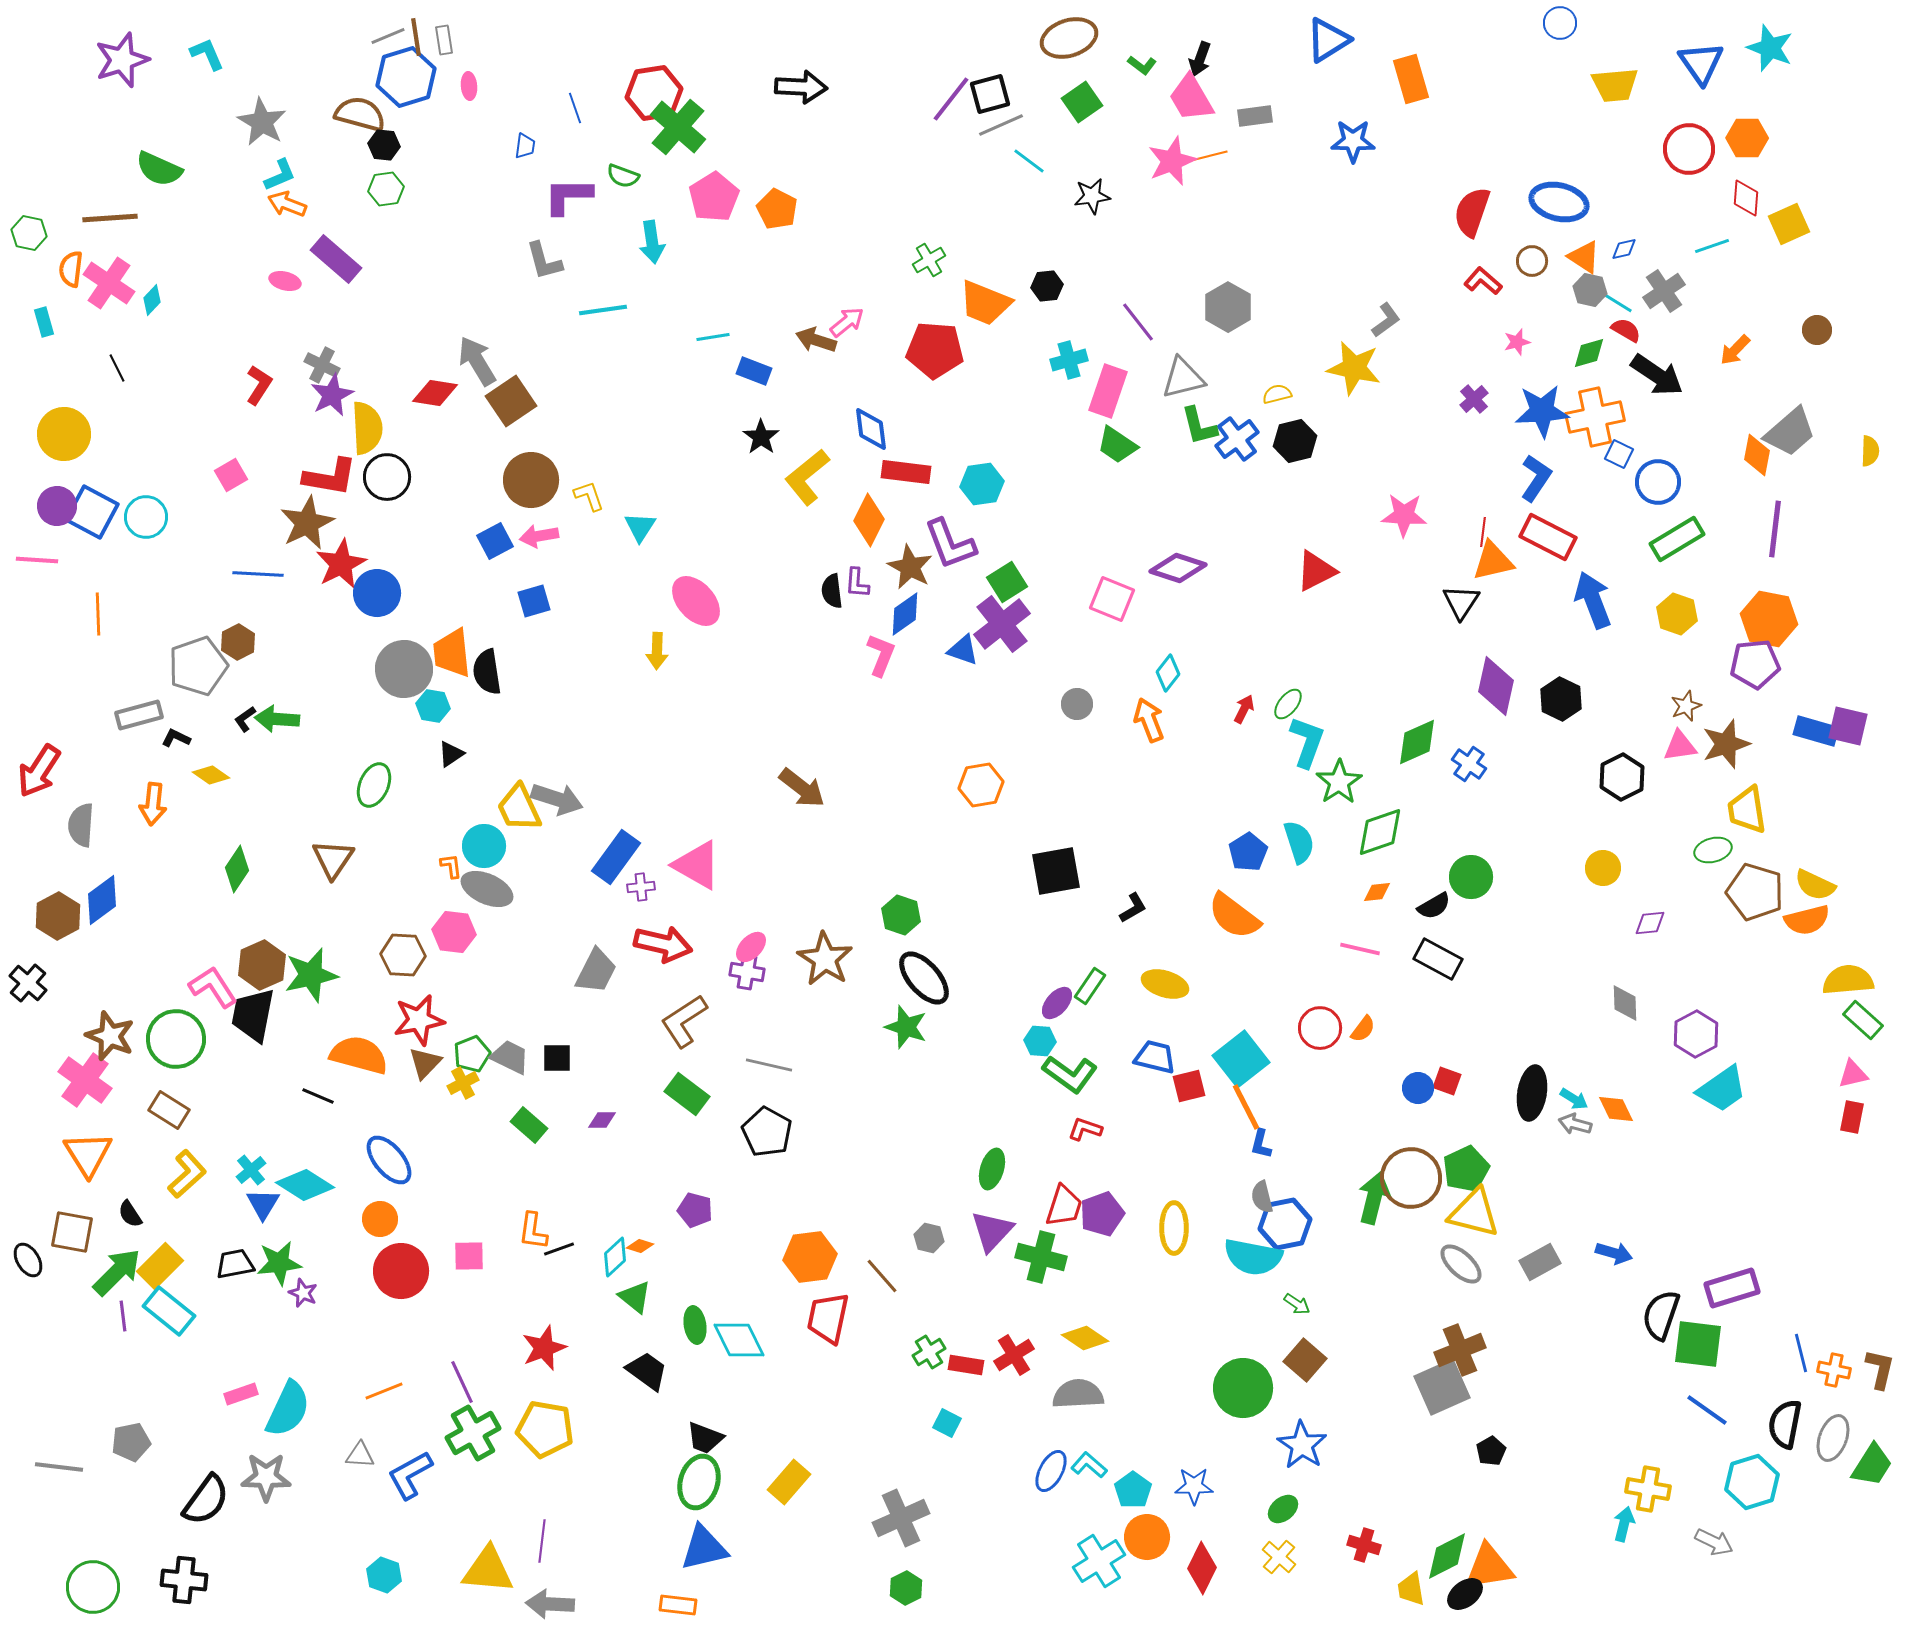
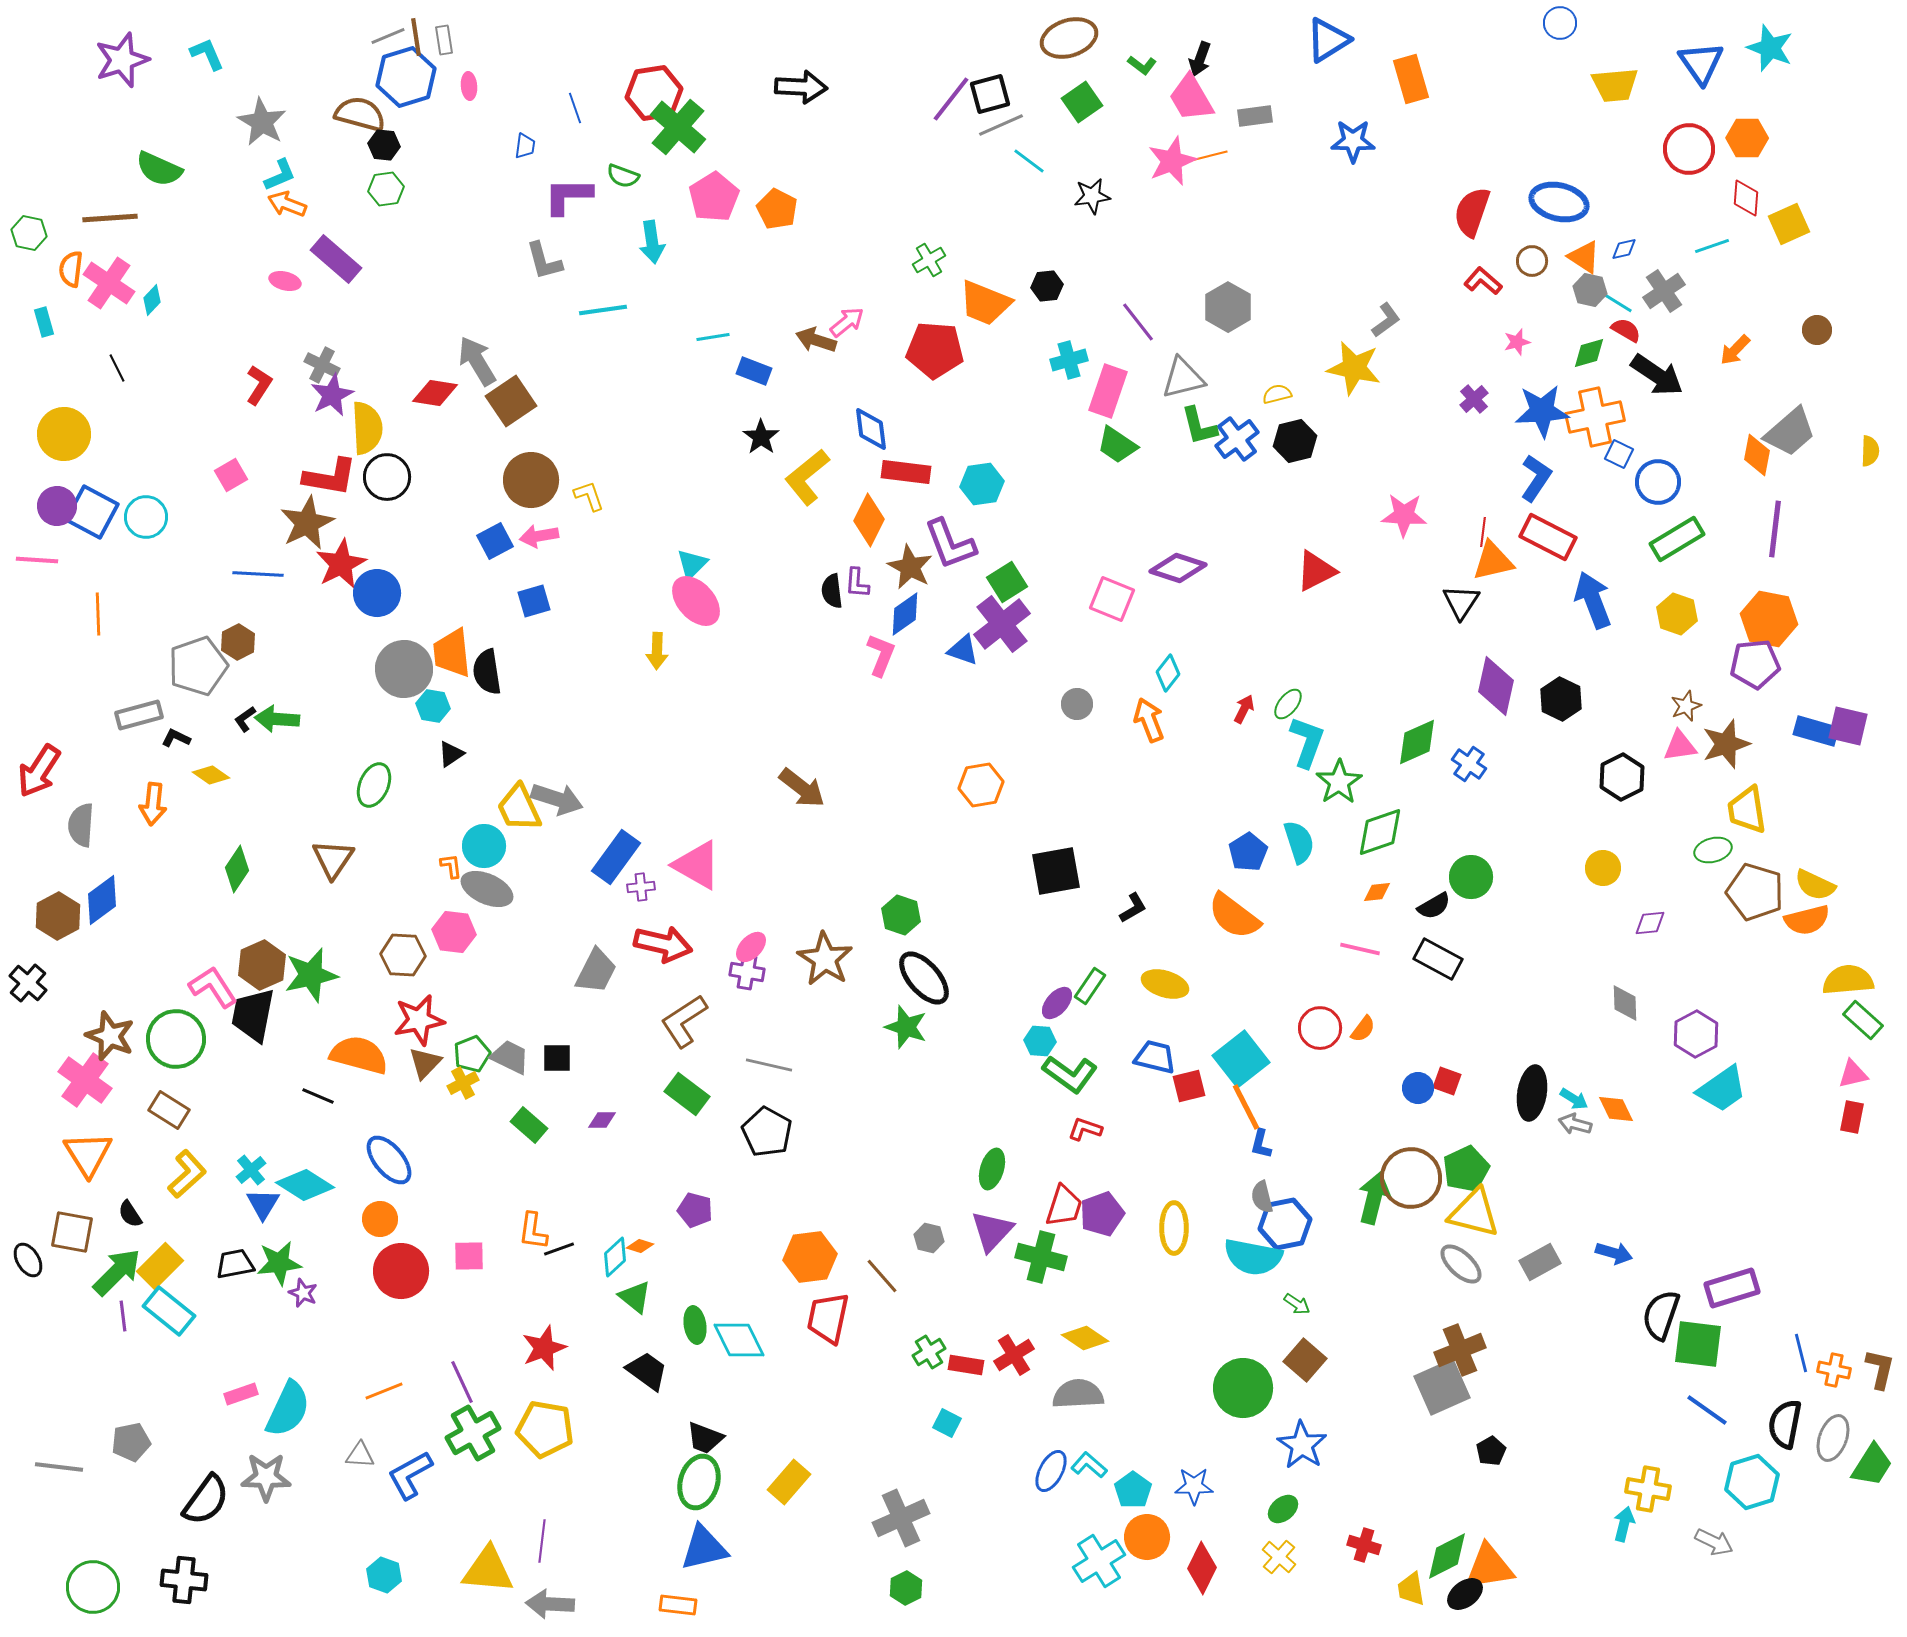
cyan triangle at (640, 527): moved 52 px right, 37 px down; rotated 12 degrees clockwise
